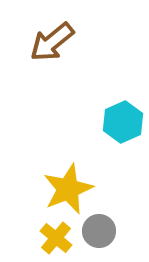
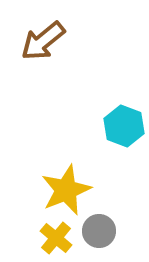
brown arrow: moved 9 px left, 1 px up
cyan hexagon: moved 1 px right, 4 px down; rotated 15 degrees counterclockwise
yellow star: moved 2 px left, 1 px down
